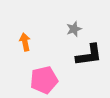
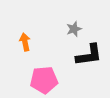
pink pentagon: rotated 8 degrees clockwise
